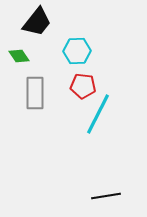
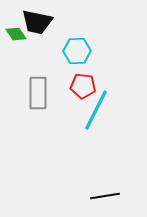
black trapezoid: rotated 64 degrees clockwise
green diamond: moved 3 px left, 22 px up
gray rectangle: moved 3 px right
cyan line: moved 2 px left, 4 px up
black line: moved 1 px left
